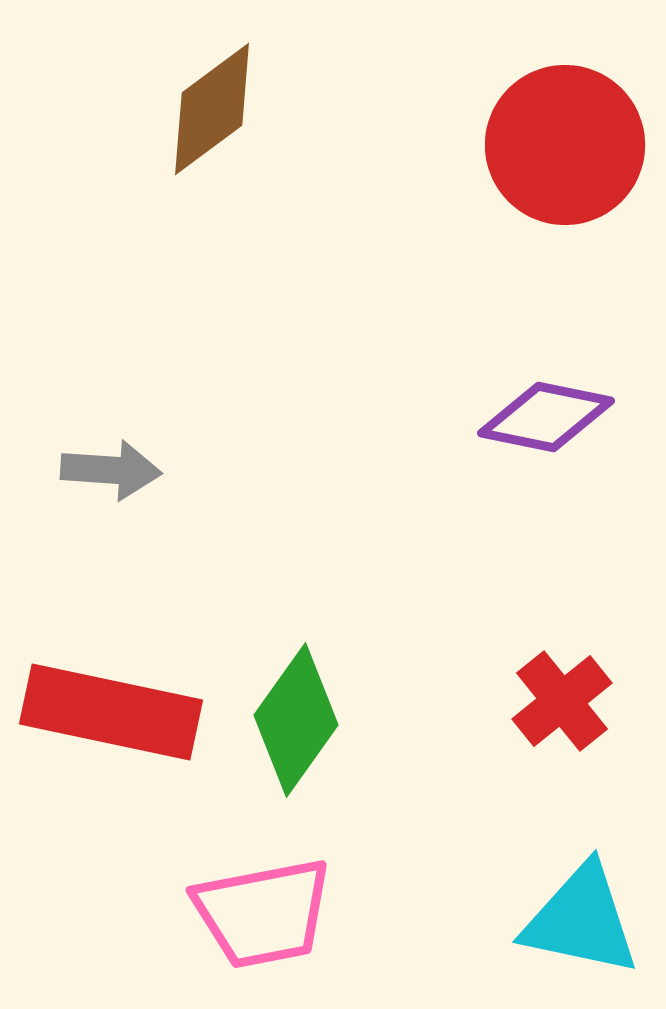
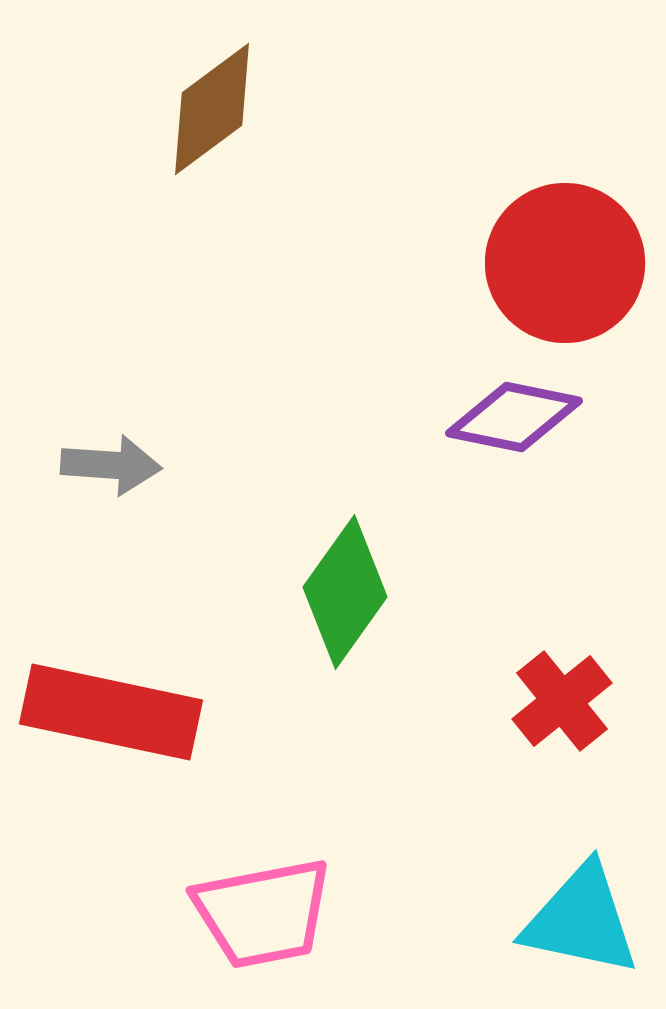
red circle: moved 118 px down
purple diamond: moved 32 px left
gray arrow: moved 5 px up
green diamond: moved 49 px right, 128 px up
